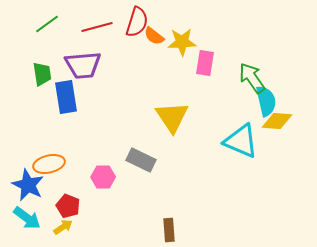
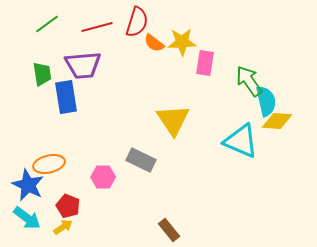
orange semicircle: moved 7 px down
green arrow: moved 3 px left, 3 px down
yellow triangle: moved 1 px right, 3 px down
brown rectangle: rotated 35 degrees counterclockwise
